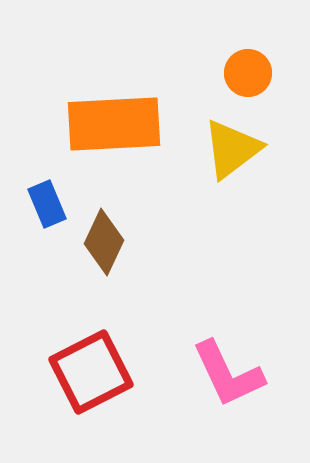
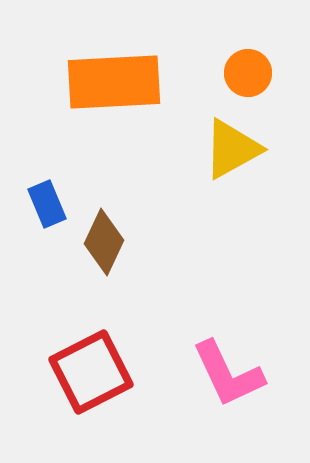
orange rectangle: moved 42 px up
yellow triangle: rotated 8 degrees clockwise
